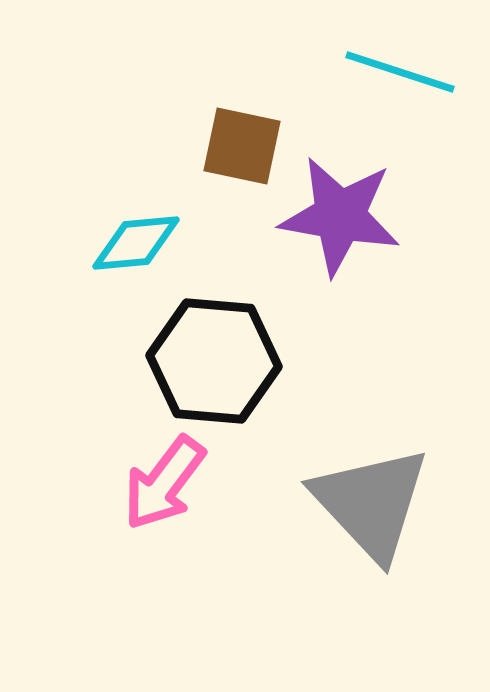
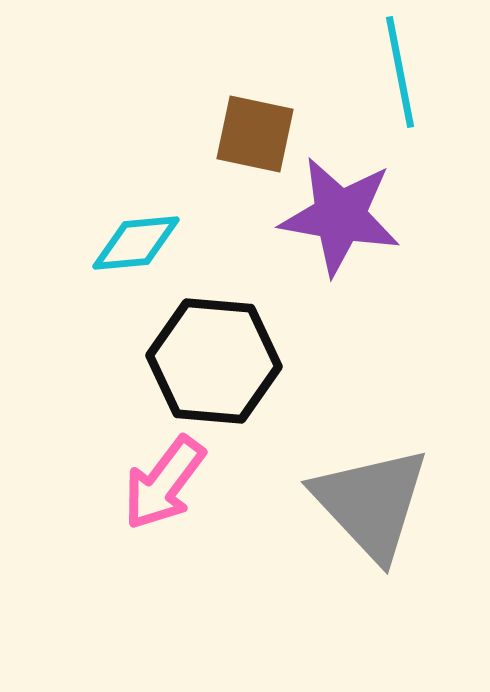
cyan line: rotated 61 degrees clockwise
brown square: moved 13 px right, 12 px up
